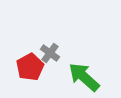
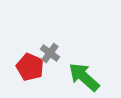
red pentagon: rotated 20 degrees counterclockwise
